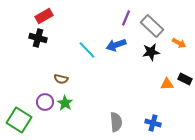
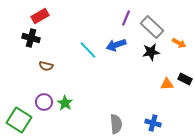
red rectangle: moved 4 px left
gray rectangle: moved 1 px down
black cross: moved 7 px left
cyan line: moved 1 px right
brown semicircle: moved 15 px left, 13 px up
purple circle: moved 1 px left
gray semicircle: moved 2 px down
